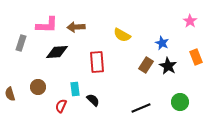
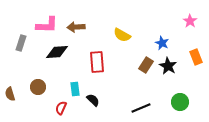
red semicircle: moved 2 px down
